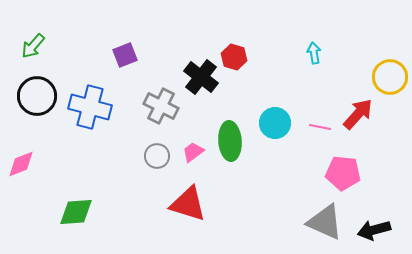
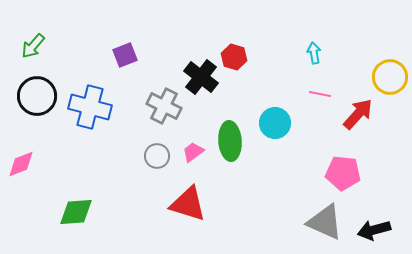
gray cross: moved 3 px right
pink line: moved 33 px up
